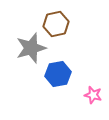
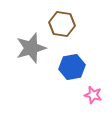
brown hexagon: moved 6 px right; rotated 20 degrees clockwise
blue hexagon: moved 14 px right, 7 px up
